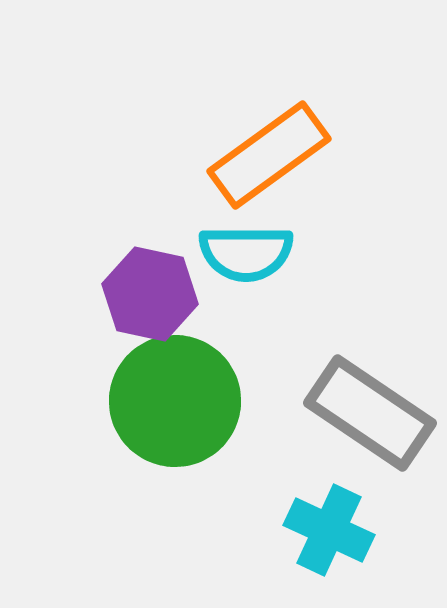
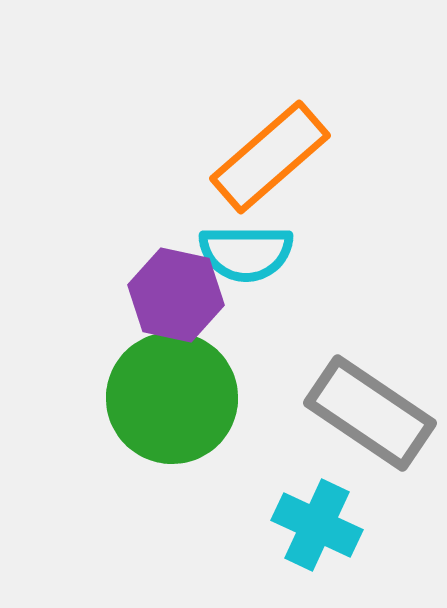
orange rectangle: moved 1 px right, 2 px down; rotated 5 degrees counterclockwise
purple hexagon: moved 26 px right, 1 px down
green circle: moved 3 px left, 3 px up
cyan cross: moved 12 px left, 5 px up
